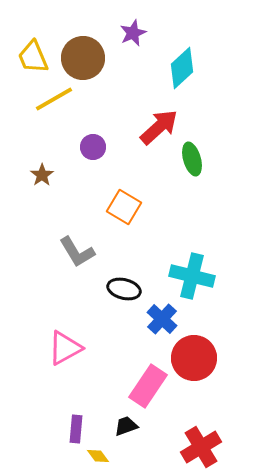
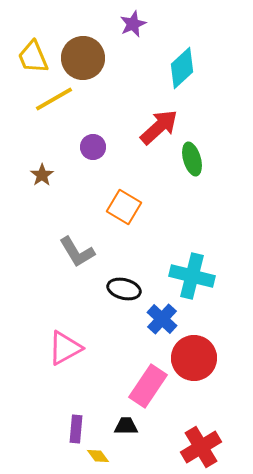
purple star: moved 9 px up
black trapezoid: rotated 20 degrees clockwise
